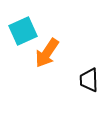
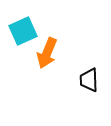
orange arrow: rotated 12 degrees counterclockwise
